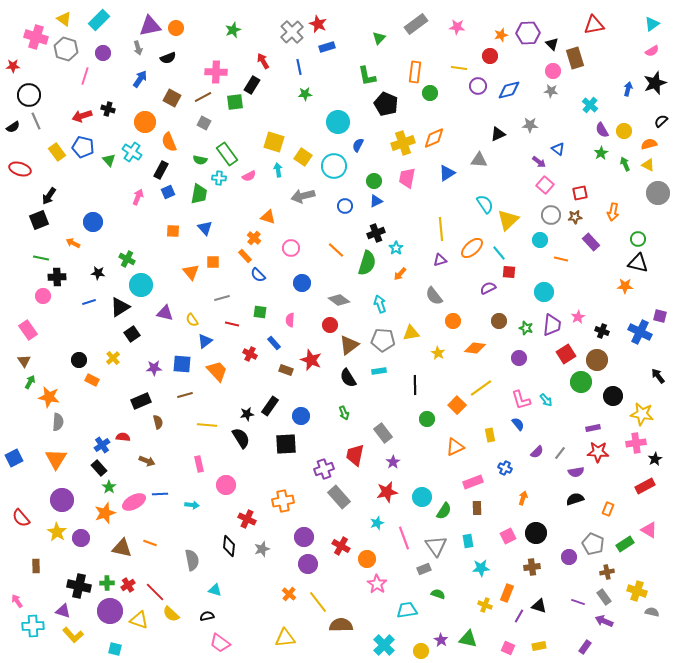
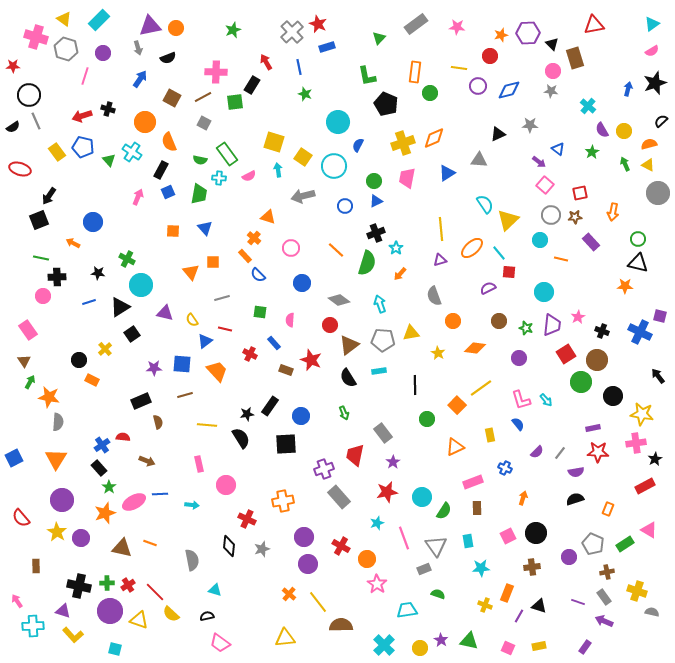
red arrow at (263, 61): moved 3 px right, 1 px down
green star at (305, 94): rotated 24 degrees clockwise
cyan cross at (590, 105): moved 2 px left, 1 px down
green star at (601, 153): moved 9 px left, 1 px up
gray semicircle at (434, 296): rotated 18 degrees clockwise
red line at (232, 324): moved 7 px left, 5 px down
yellow cross at (113, 358): moved 8 px left, 9 px up
green triangle at (468, 639): moved 1 px right, 2 px down
yellow circle at (421, 651): moved 1 px left, 3 px up
